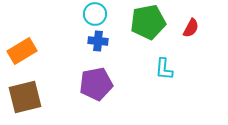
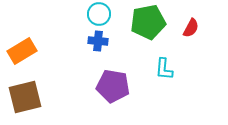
cyan circle: moved 4 px right
purple pentagon: moved 17 px right, 2 px down; rotated 20 degrees clockwise
